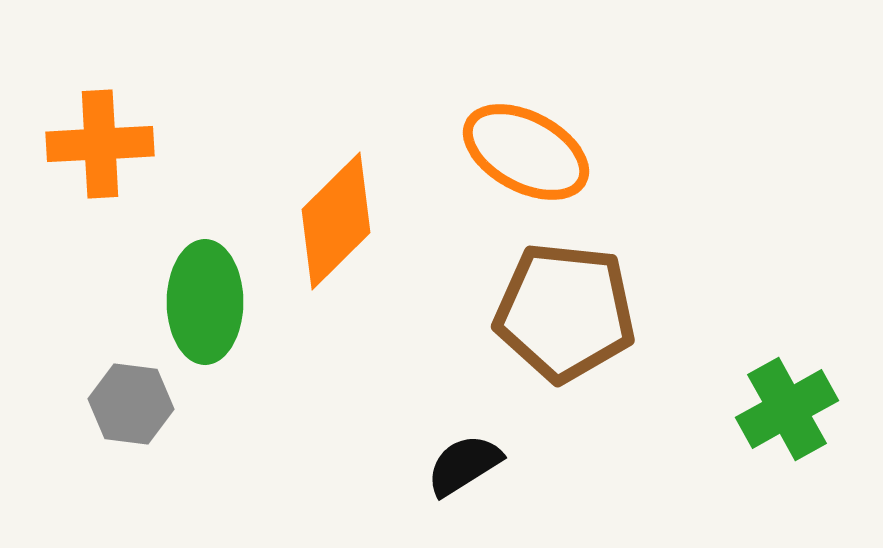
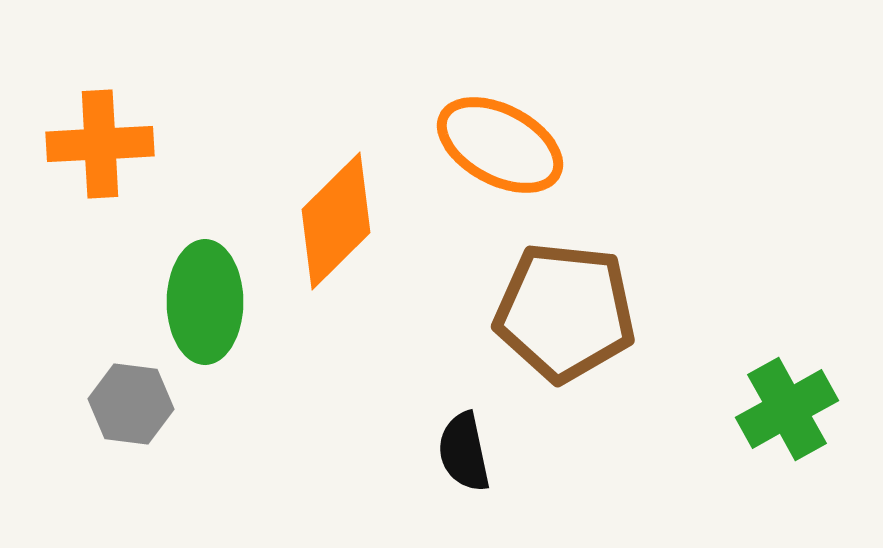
orange ellipse: moved 26 px left, 7 px up
black semicircle: moved 13 px up; rotated 70 degrees counterclockwise
